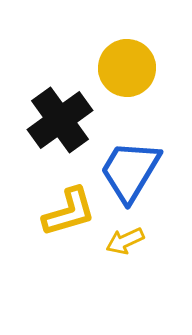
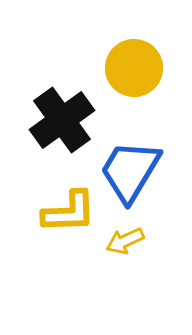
yellow circle: moved 7 px right
black cross: moved 2 px right
yellow L-shape: rotated 14 degrees clockwise
